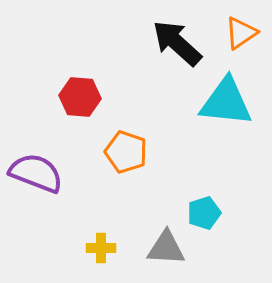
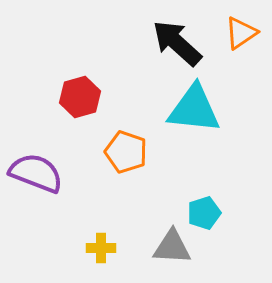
red hexagon: rotated 21 degrees counterclockwise
cyan triangle: moved 32 px left, 7 px down
gray triangle: moved 6 px right, 1 px up
